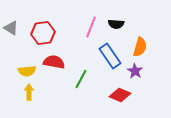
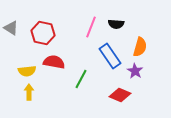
red hexagon: rotated 20 degrees clockwise
